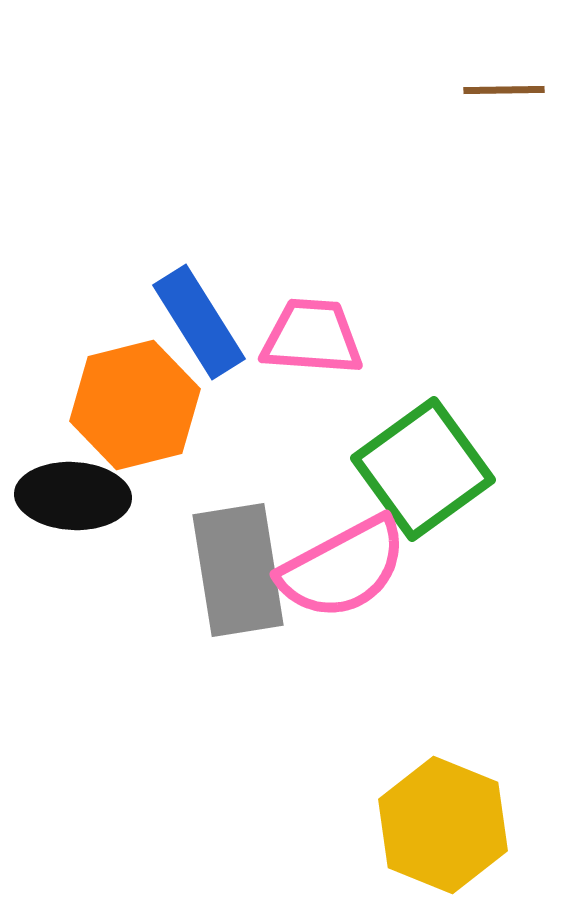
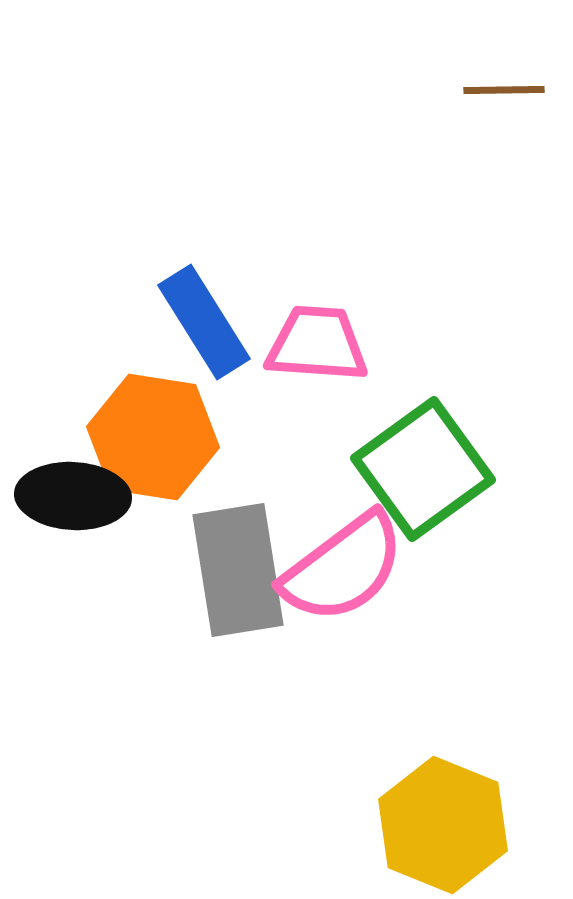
blue rectangle: moved 5 px right
pink trapezoid: moved 5 px right, 7 px down
orange hexagon: moved 18 px right, 32 px down; rotated 23 degrees clockwise
pink semicircle: rotated 9 degrees counterclockwise
